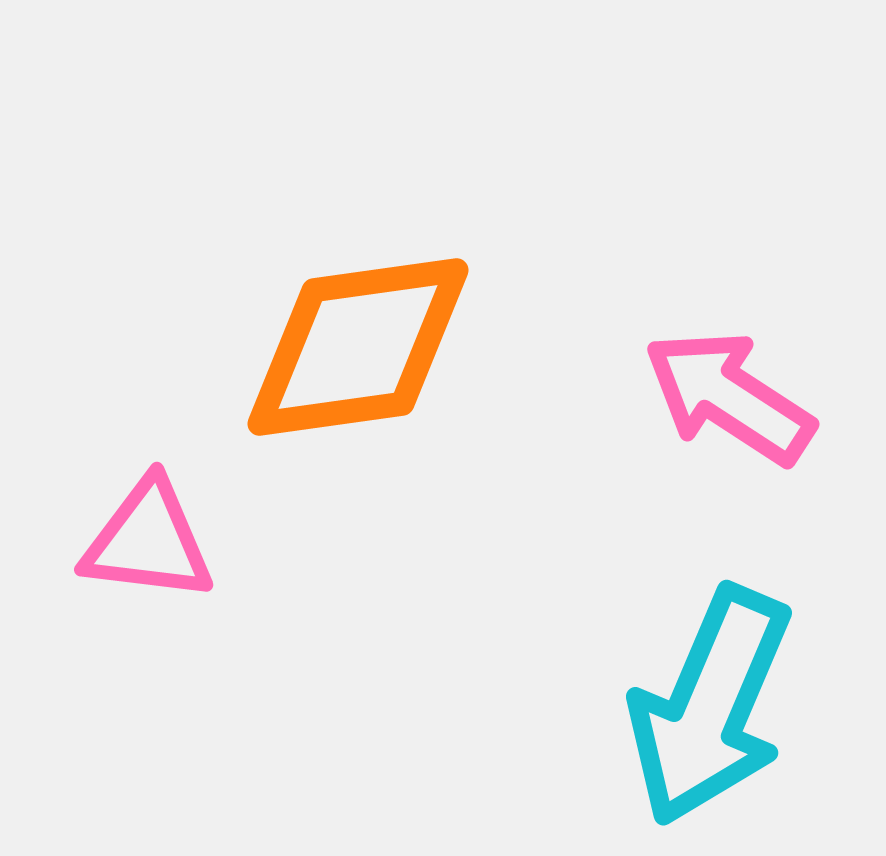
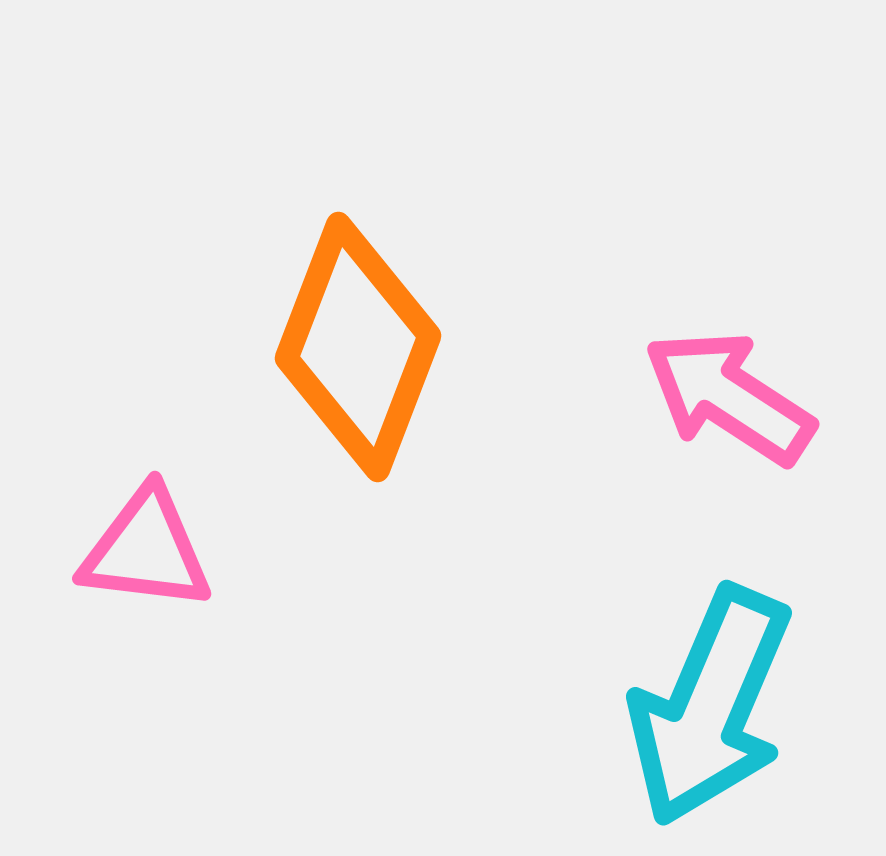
orange diamond: rotated 61 degrees counterclockwise
pink triangle: moved 2 px left, 9 px down
